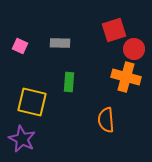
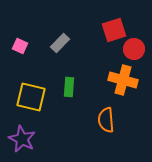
gray rectangle: rotated 48 degrees counterclockwise
orange cross: moved 3 px left, 3 px down
green rectangle: moved 5 px down
yellow square: moved 1 px left, 5 px up
